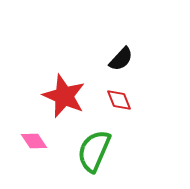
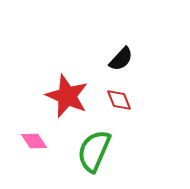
red star: moved 3 px right
